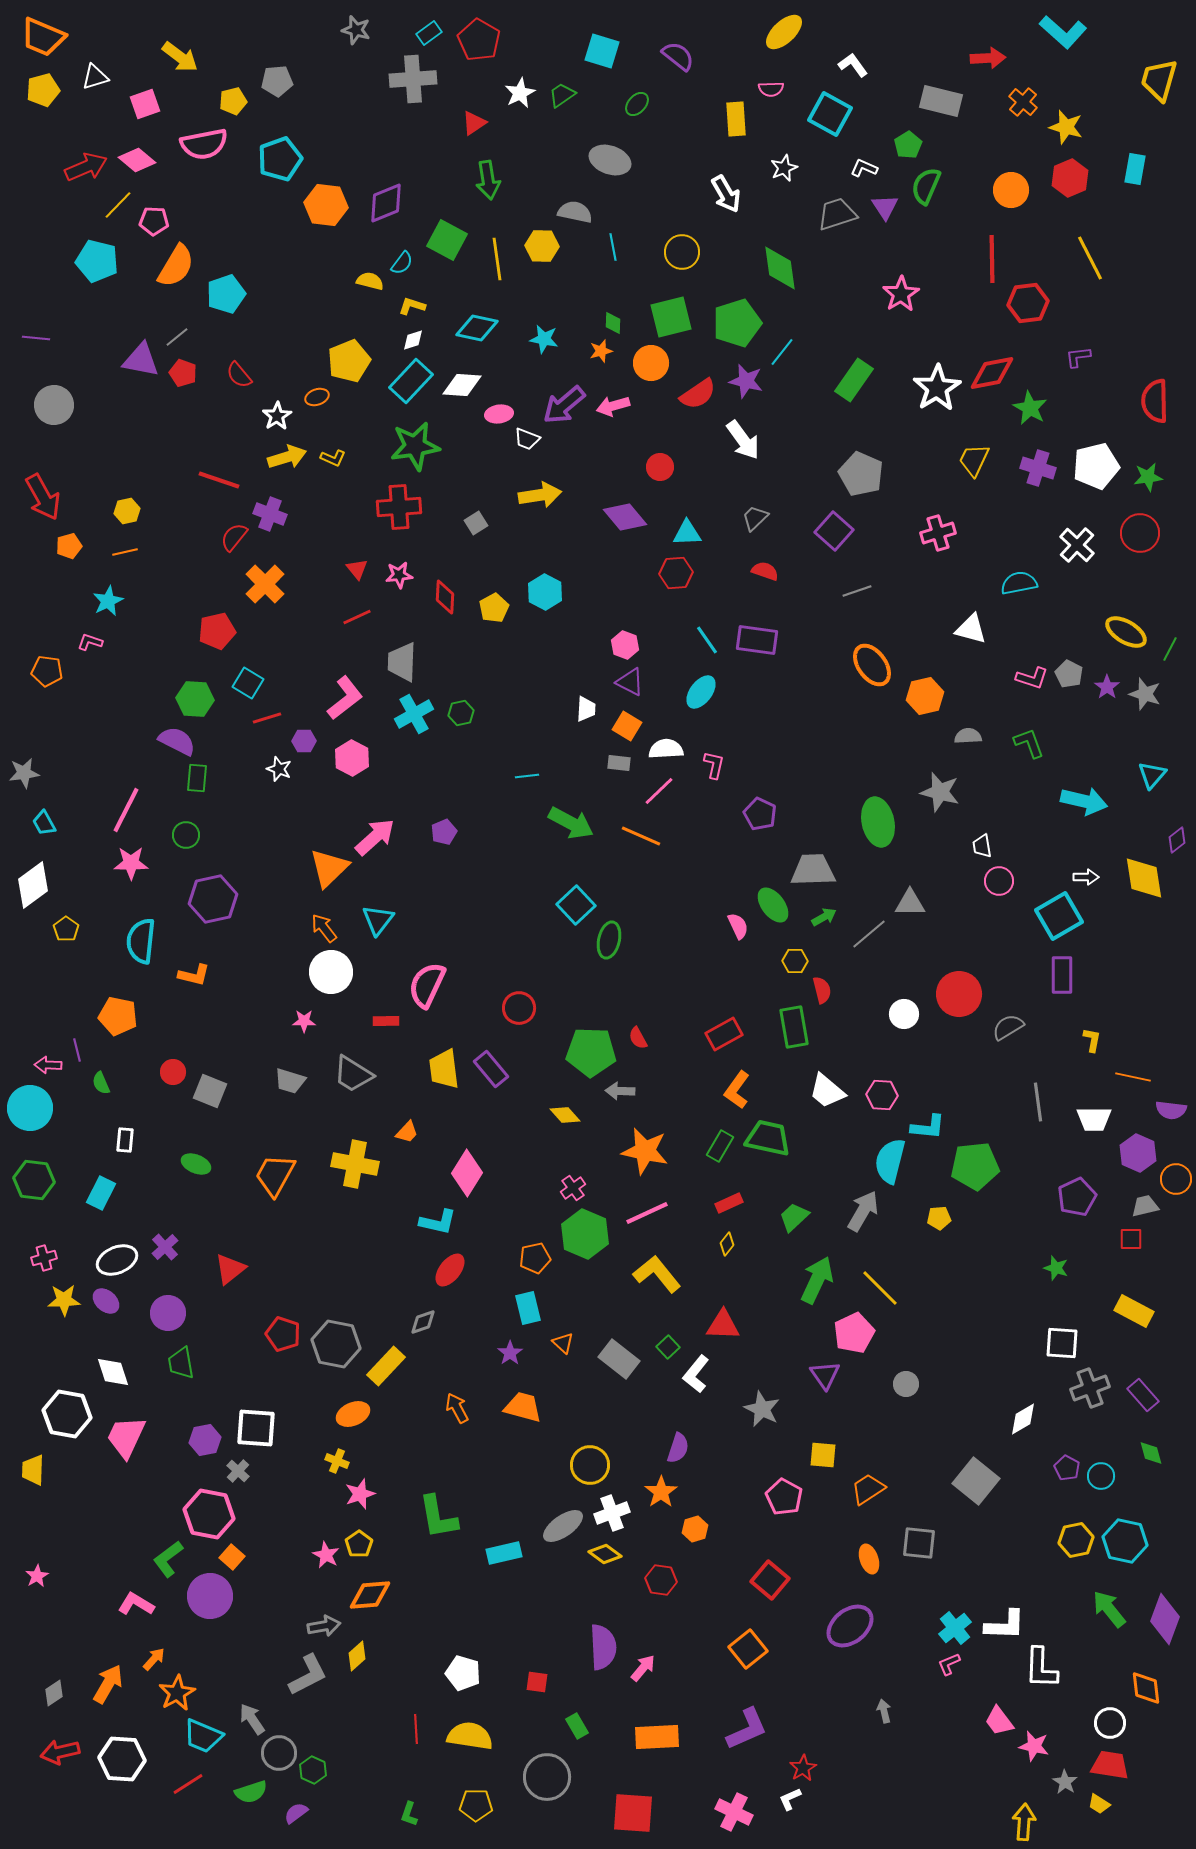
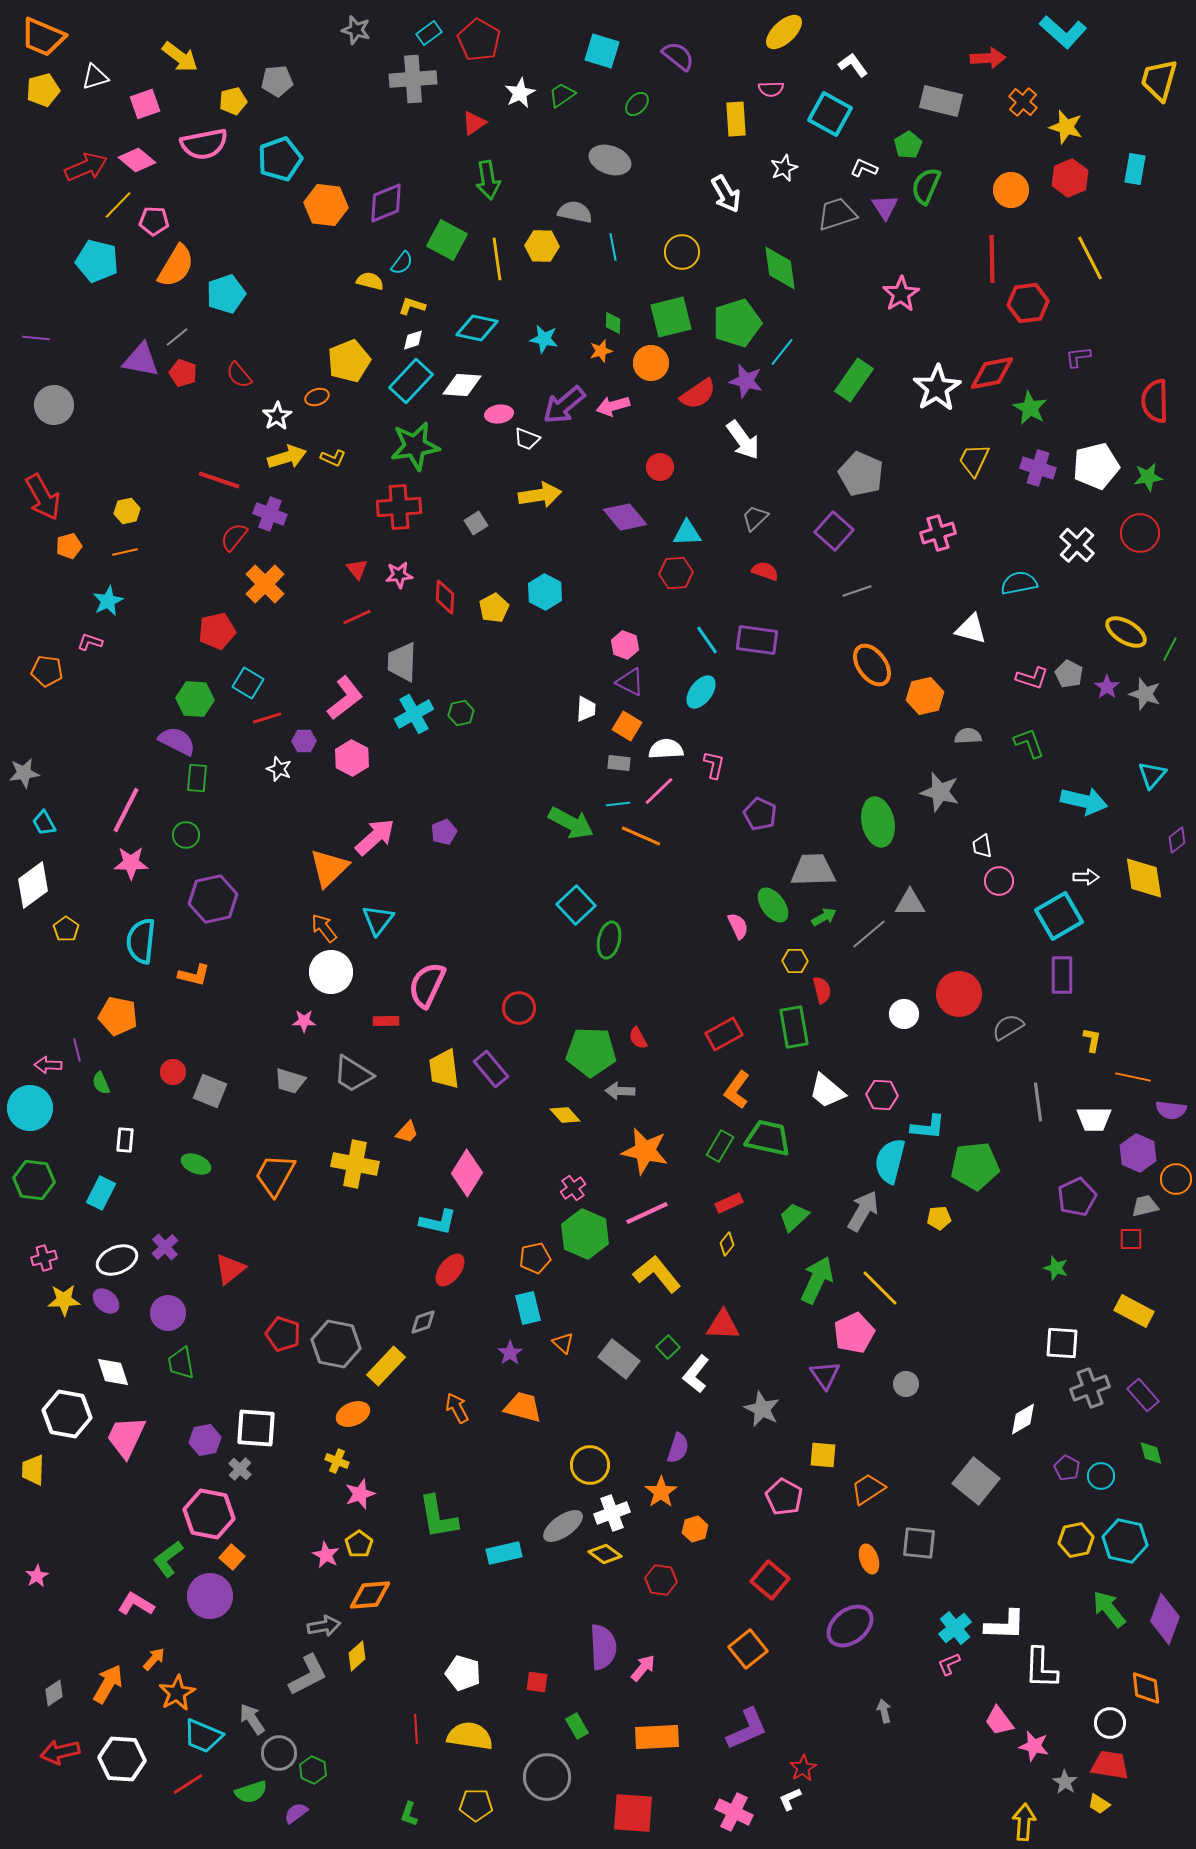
cyan line at (527, 776): moved 91 px right, 28 px down
gray cross at (238, 1471): moved 2 px right, 2 px up
